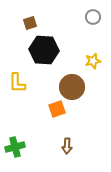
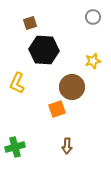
yellow L-shape: rotated 25 degrees clockwise
